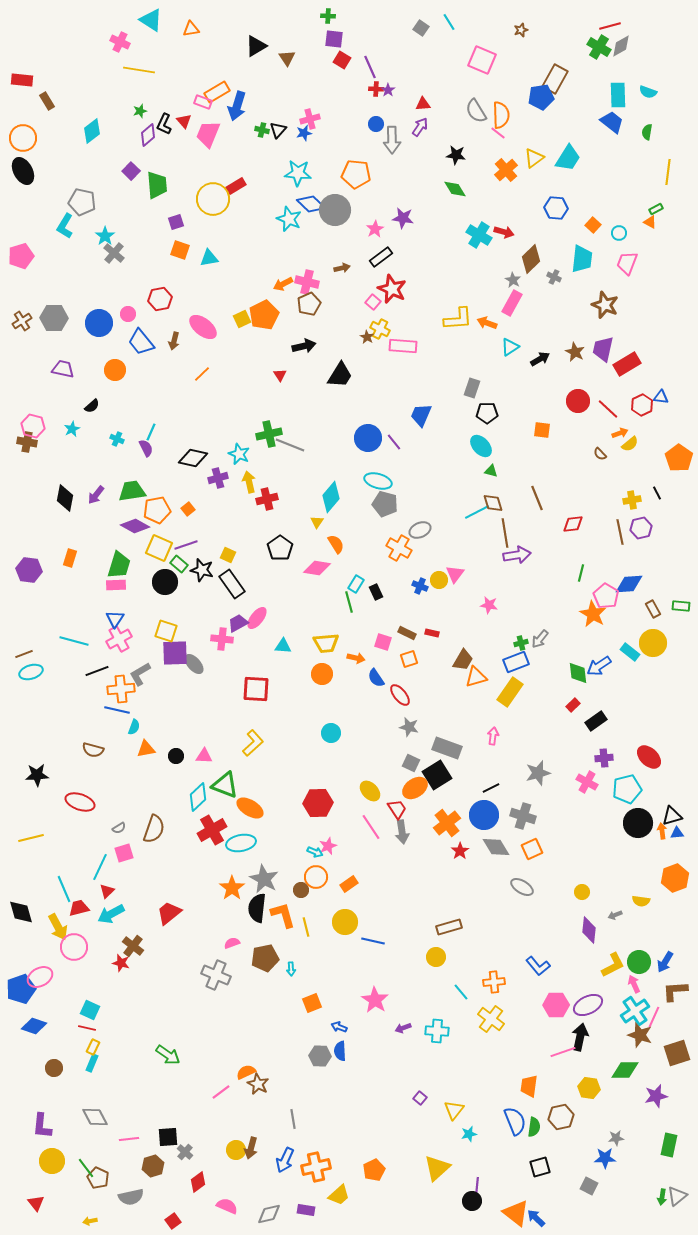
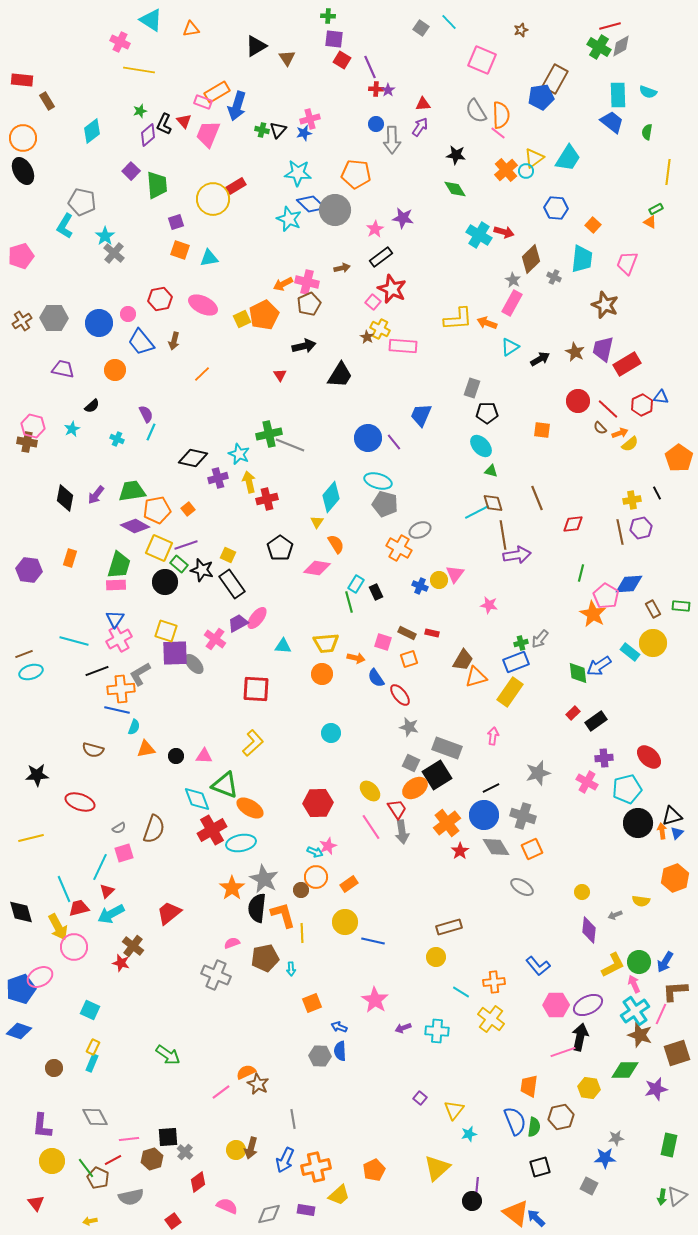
cyan line at (449, 22): rotated 12 degrees counterclockwise
cyan circle at (619, 233): moved 93 px left, 62 px up
pink ellipse at (203, 327): moved 22 px up; rotated 12 degrees counterclockwise
purple semicircle at (146, 448): moved 34 px up
brown semicircle at (600, 454): moved 26 px up
brown line at (505, 533): moved 2 px left, 2 px down
pink cross at (222, 639): moved 7 px left; rotated 30 degrees clockwise
red rectangle at (573, 705): moved 8 px down
cyan diamond at (198, 797): moved 1 px left, 2 px down; rotated 68 degrees counterclockwise
blue triangle at (677, 833): rotated 40 degrees counterclockwise
yellow line at (306, 927): moved 4 px left, 6 px down; rotated 12 degrees clockwise
cyan line at (461, 992): rotated 18 degrees counterclockwise
pink line at (654, 1017): moved 7 px right, 3 px up
blue diamond at (34, 1026): moved 15 px left, 5 px down
red line at (87, 1028): moved 26 px right, 132 px down; rotated 42 degrees counterclockwise
purple star at (656, 1096): moved 7 px up
brown hexagon at (153, 1166): moved 1 px left, 7 px up
